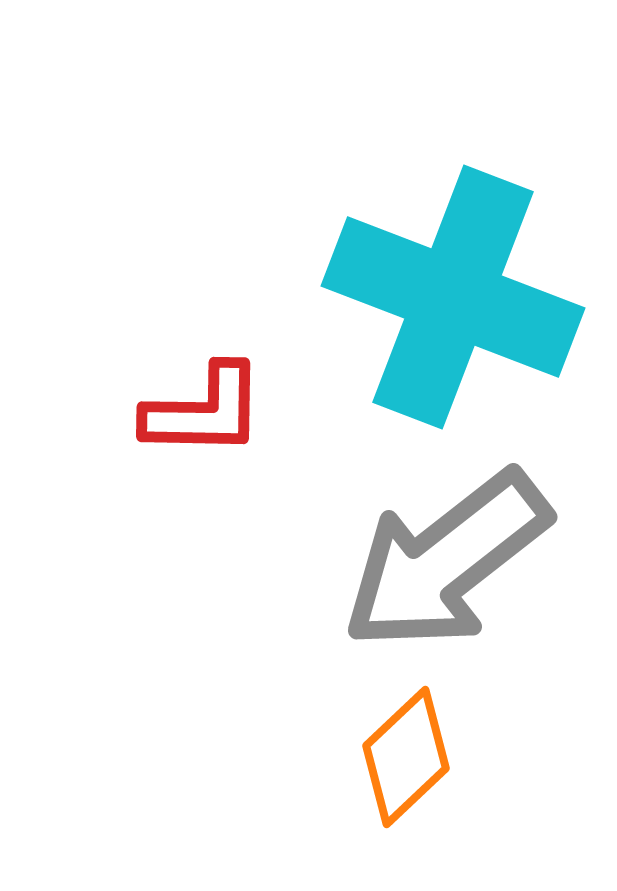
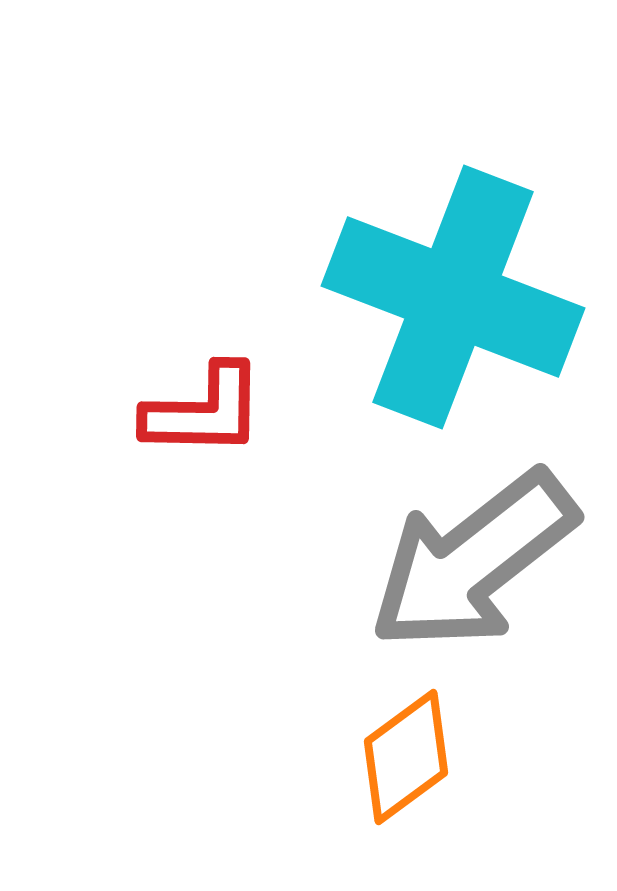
gray arrow: moved 27 px right
orange diamond: rotated 7 degrees clockwise
